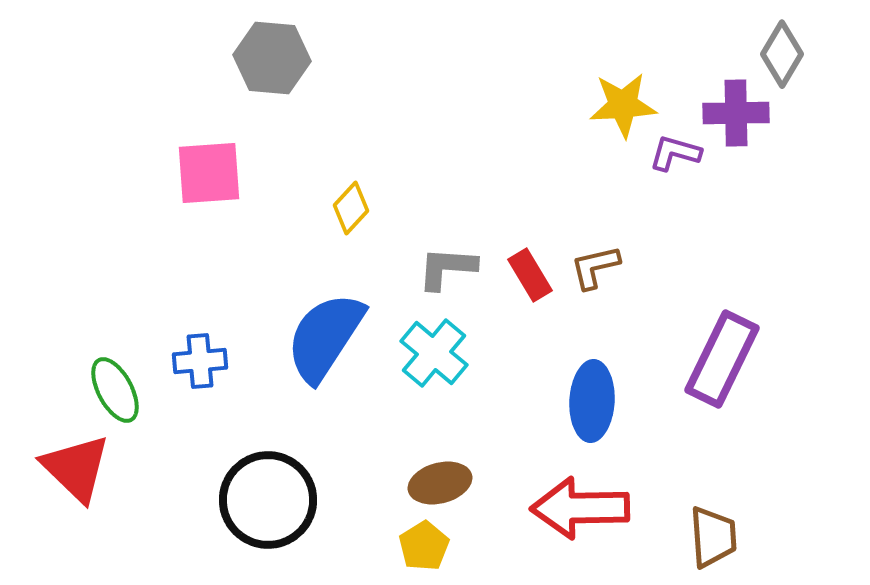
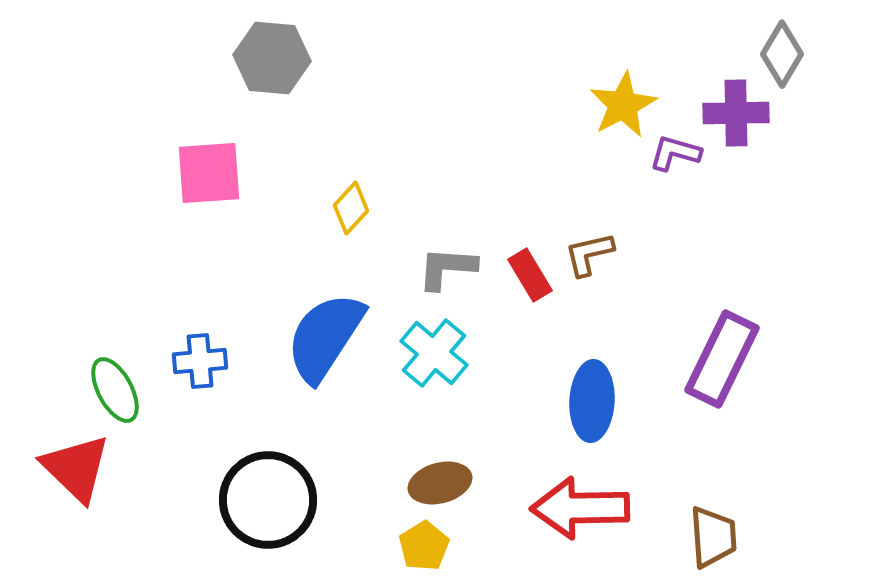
yellow star: rotated 24 degrees counterclockwise
brown L-shape: moved 6 px left, 13 px up
